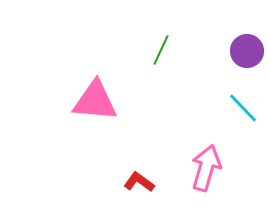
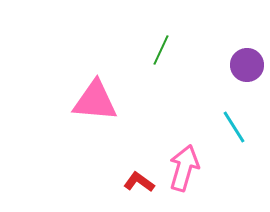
purple circle: moved 14 px down
cyan line: moved 9 px left, 19 px down; rotated 12 degrees clockwise
pink arrow: moved 22 px left
